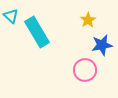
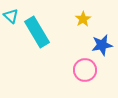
yellow star: moved 5 px left, 1 px up
